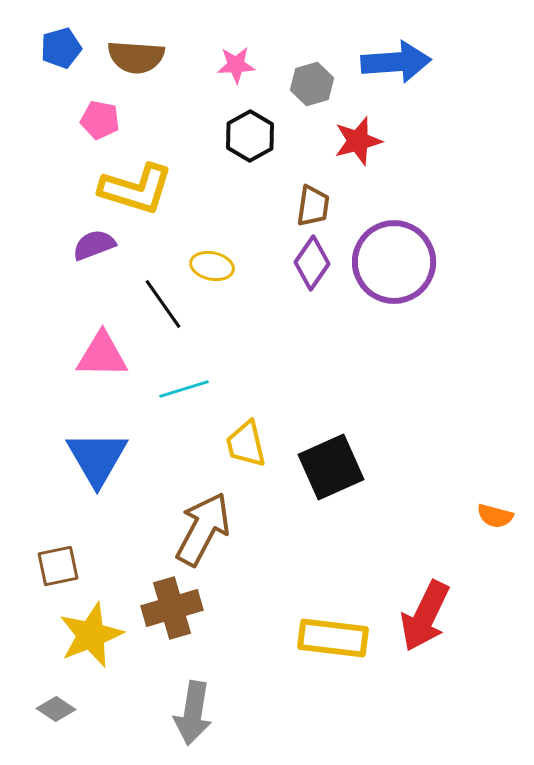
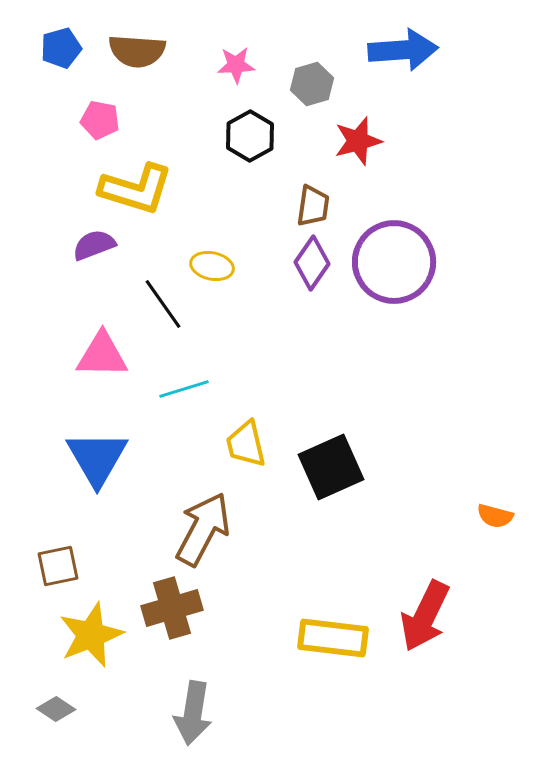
brown semicircle: moved 1 px right, 6 px up
blue arrow: moved 7 px right, 12 px up
